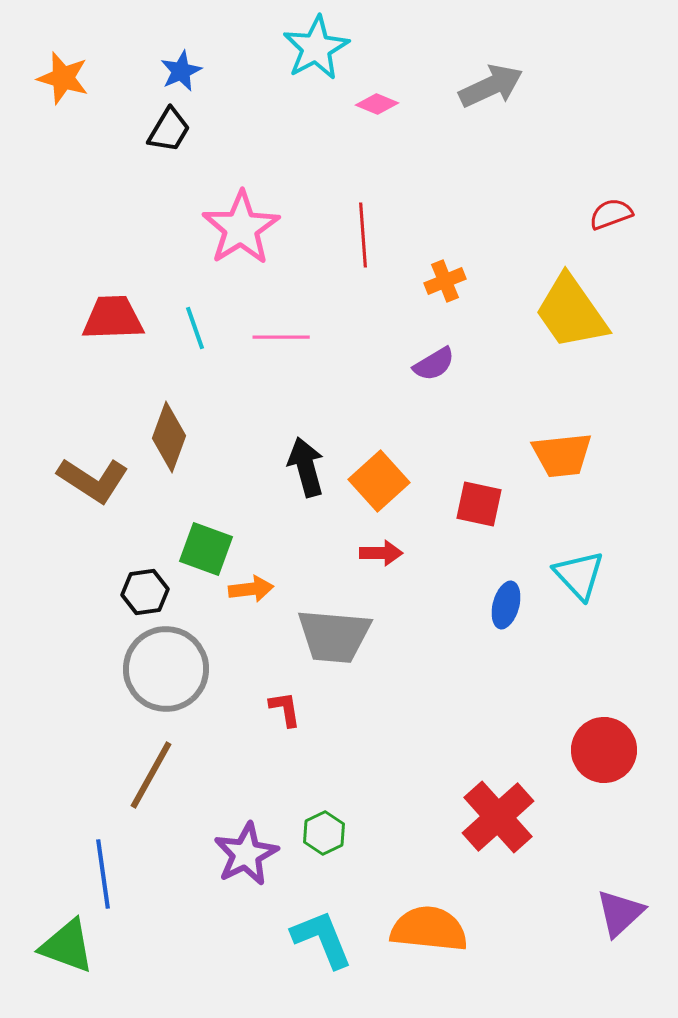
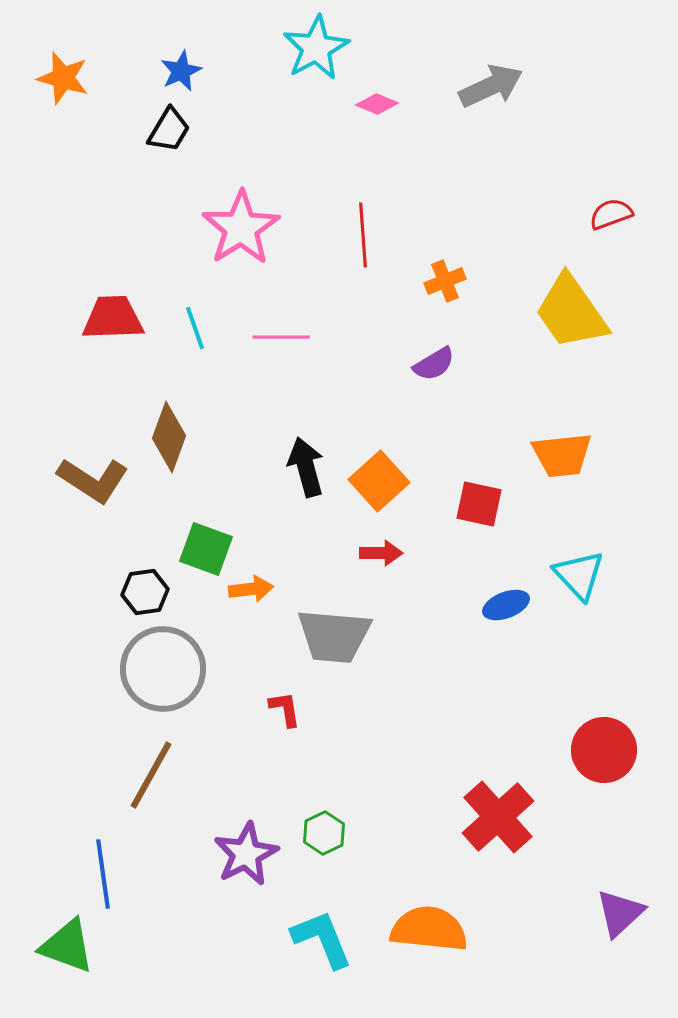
blue ellipse: rotated 54 degrees clockwise
gray circle: moved 3 px left
